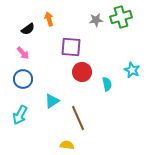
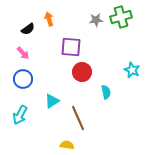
cyan semicircle: moved 1 px left, 8 px down
